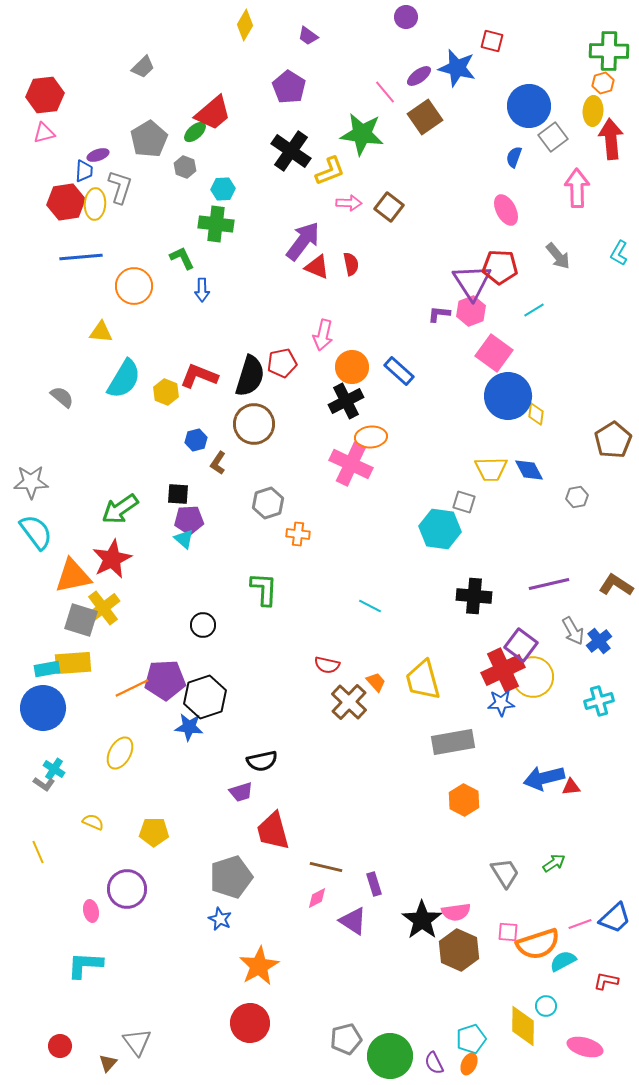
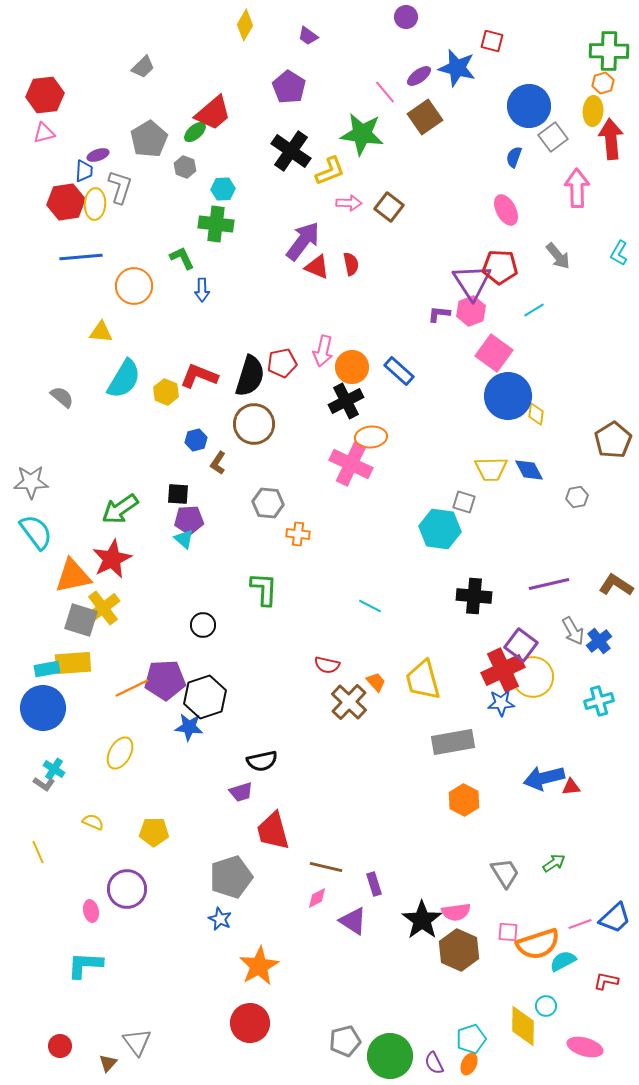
pink arrow at (323, 335): moved 16 px down
gray hexagon at (268, 503): rotated 24 degrees clockwise
gray pentagon at (346, 1039): moved 1 px left, 2 px down
